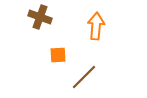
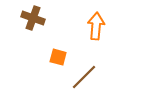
brown cross: moved 7 px left, 1 px down
orange square: moved 2 px down; rotated 18 degrees clockwise
